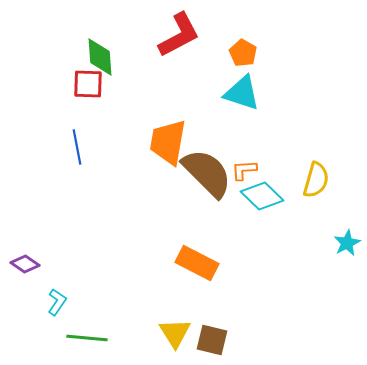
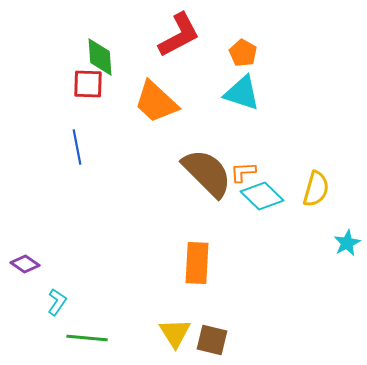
orange trapezoid: moved 12 px left, 40 px up; rotated 57 degrees counterclockwise
orange L-shape: moved 1 px left, 2 px down
yellow semicircle: moved 9 px down
orange rectangle: rotated 66 degrees clockwise
